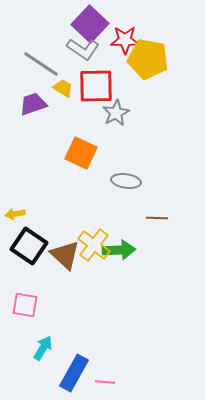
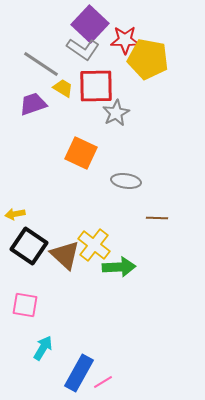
green arrow: moved 17 px down
blue rectangle: moved 5 px right
pink line: moved 2 px left; rotated 36 degrees counterclockwise
